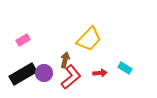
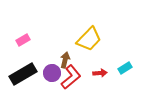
cyan rectangle: rotated 64 degrees counterclockwise
purple circle: moved 8 px right
